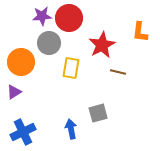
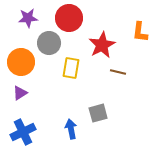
purple star: moved 14 px left, 2 px down
purple triangle: moved 6 px right, 1 px down
